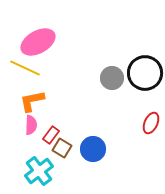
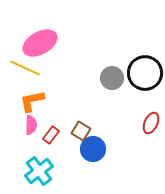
pink ellipse: moved 2 px right, 1 px down
brown square: moved 19 px right, 17 px up
